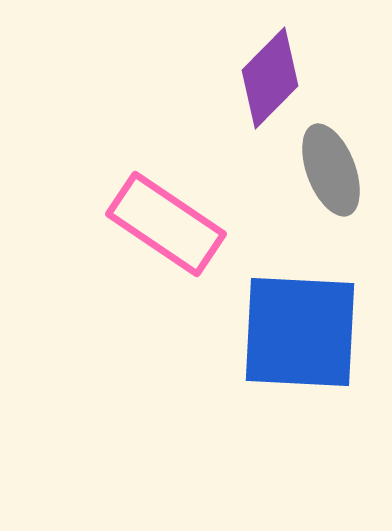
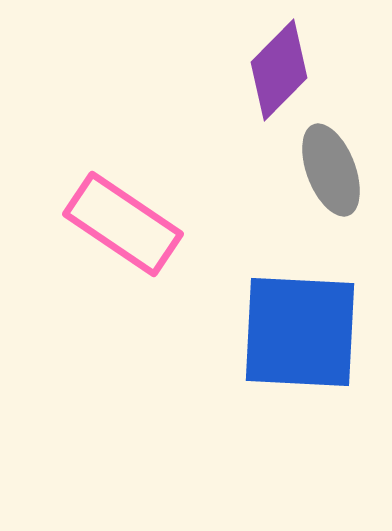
purple diamond: moved 9 px right, 8 px up
pink rectangle: moved 43 px left
